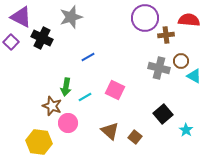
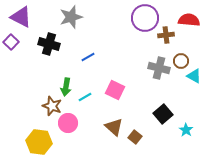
black cross: moved 7 px right, 6 px down; rotated 10 degrees counterclockwise
brown triangle: moved 4 px right, 4 px up
